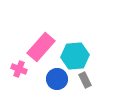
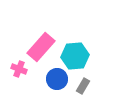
gray rectangle: moved 2 px left, 6 px down; rotated 56 degrees clockwise
